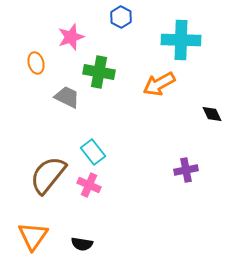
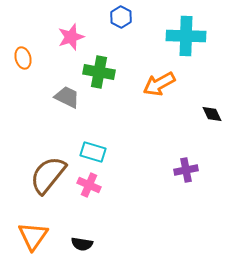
cyan cross: moved 5 px right, 4 px up
orange ellipse: moved 13 px left, 5 px up
cyan rectangle: rotated 35 degrees counterclockwise
